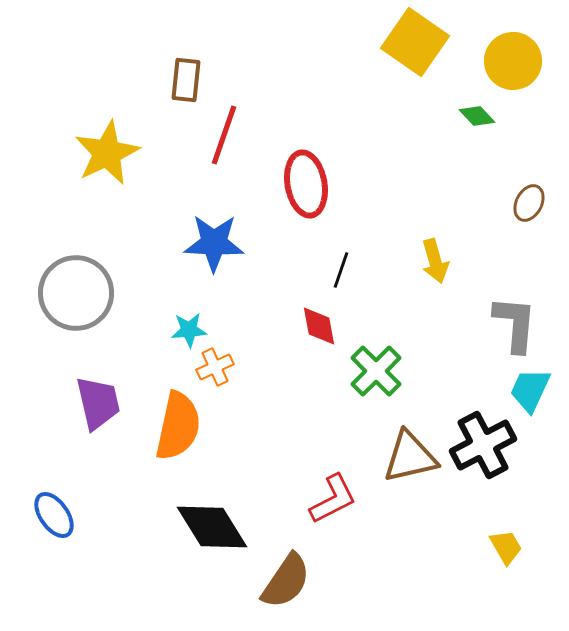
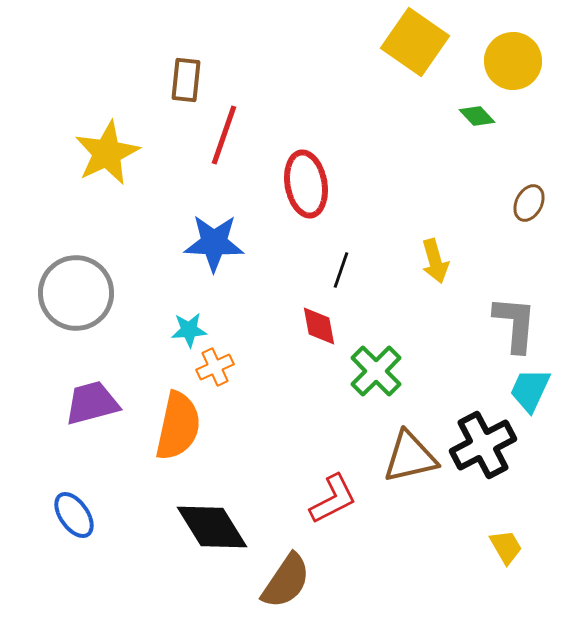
purple trapezoid: moved 6 px left; rotated 92 degrees counterclockwise
blue ellipse: moved 20 px right
